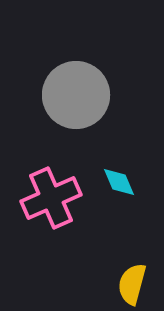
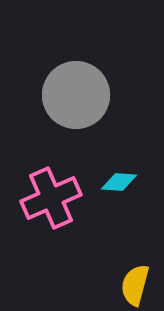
cyan diamond: rotated 63 degrees counterclockwise
yellow semicircle: moved 3 px right, 1 px down
